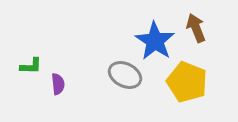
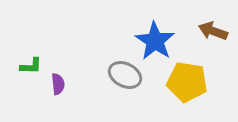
brown arrow: moved 17 px right, 3 px down; rotated 48 degrees counterclockwise
yellow pentagon: rotated 12 degrees counterclockwise
